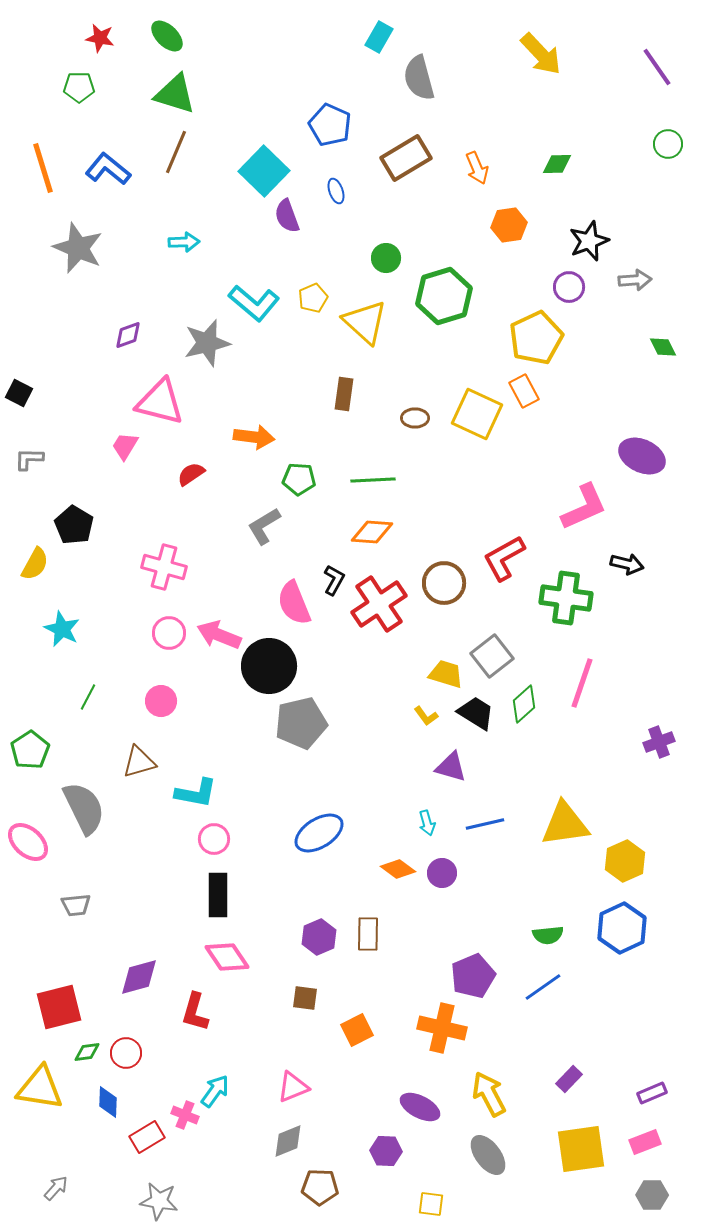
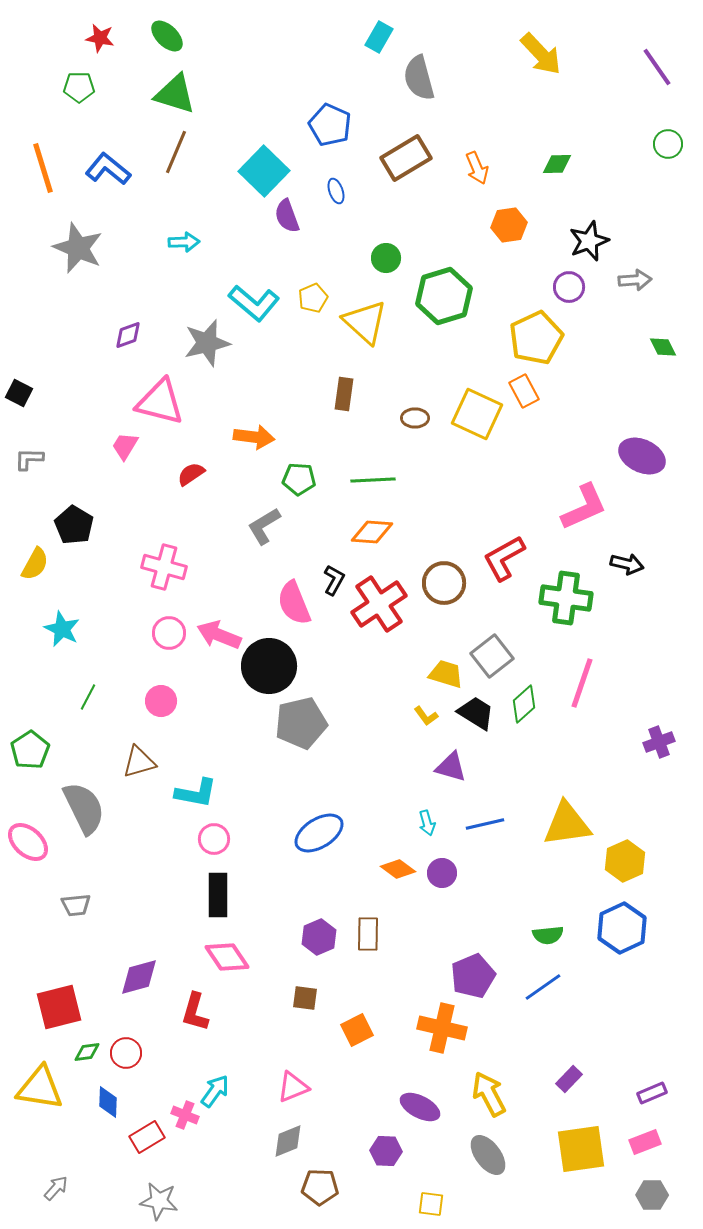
yellow triangle at (565, 824): moved 2 px right
